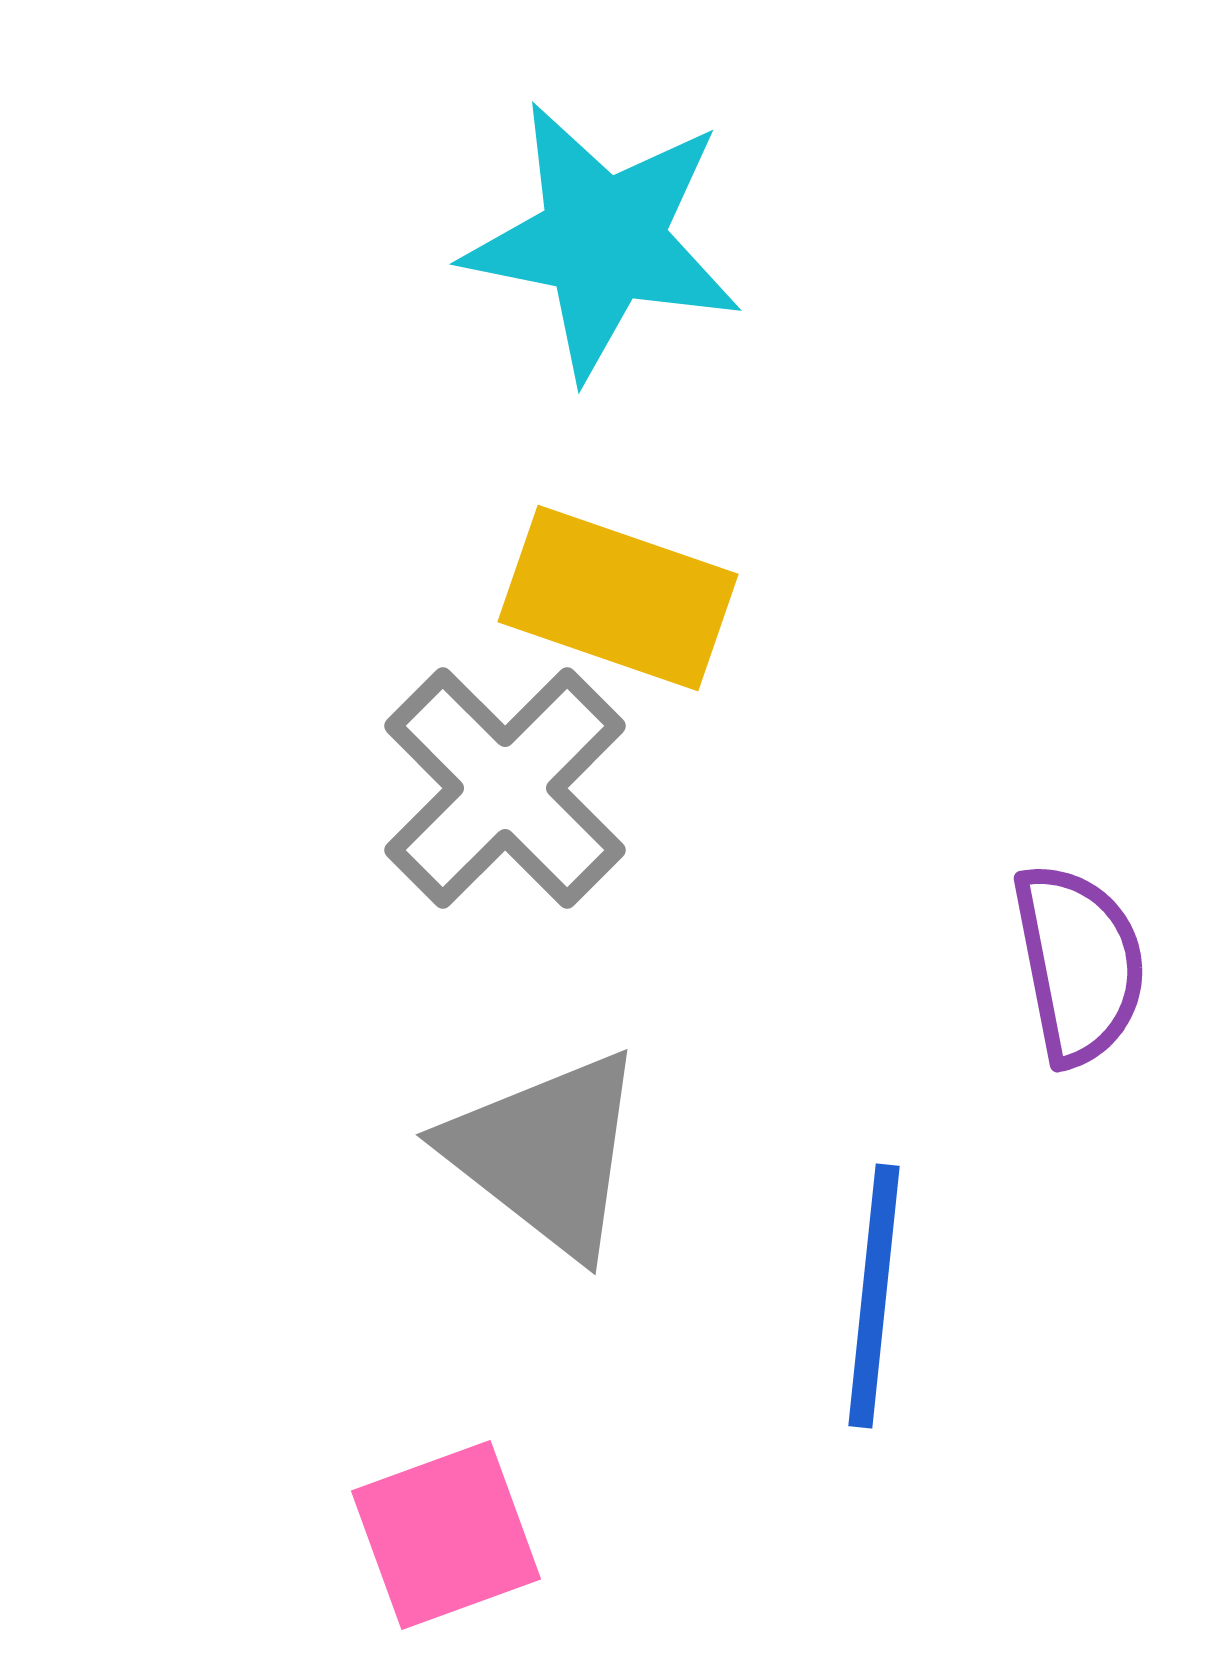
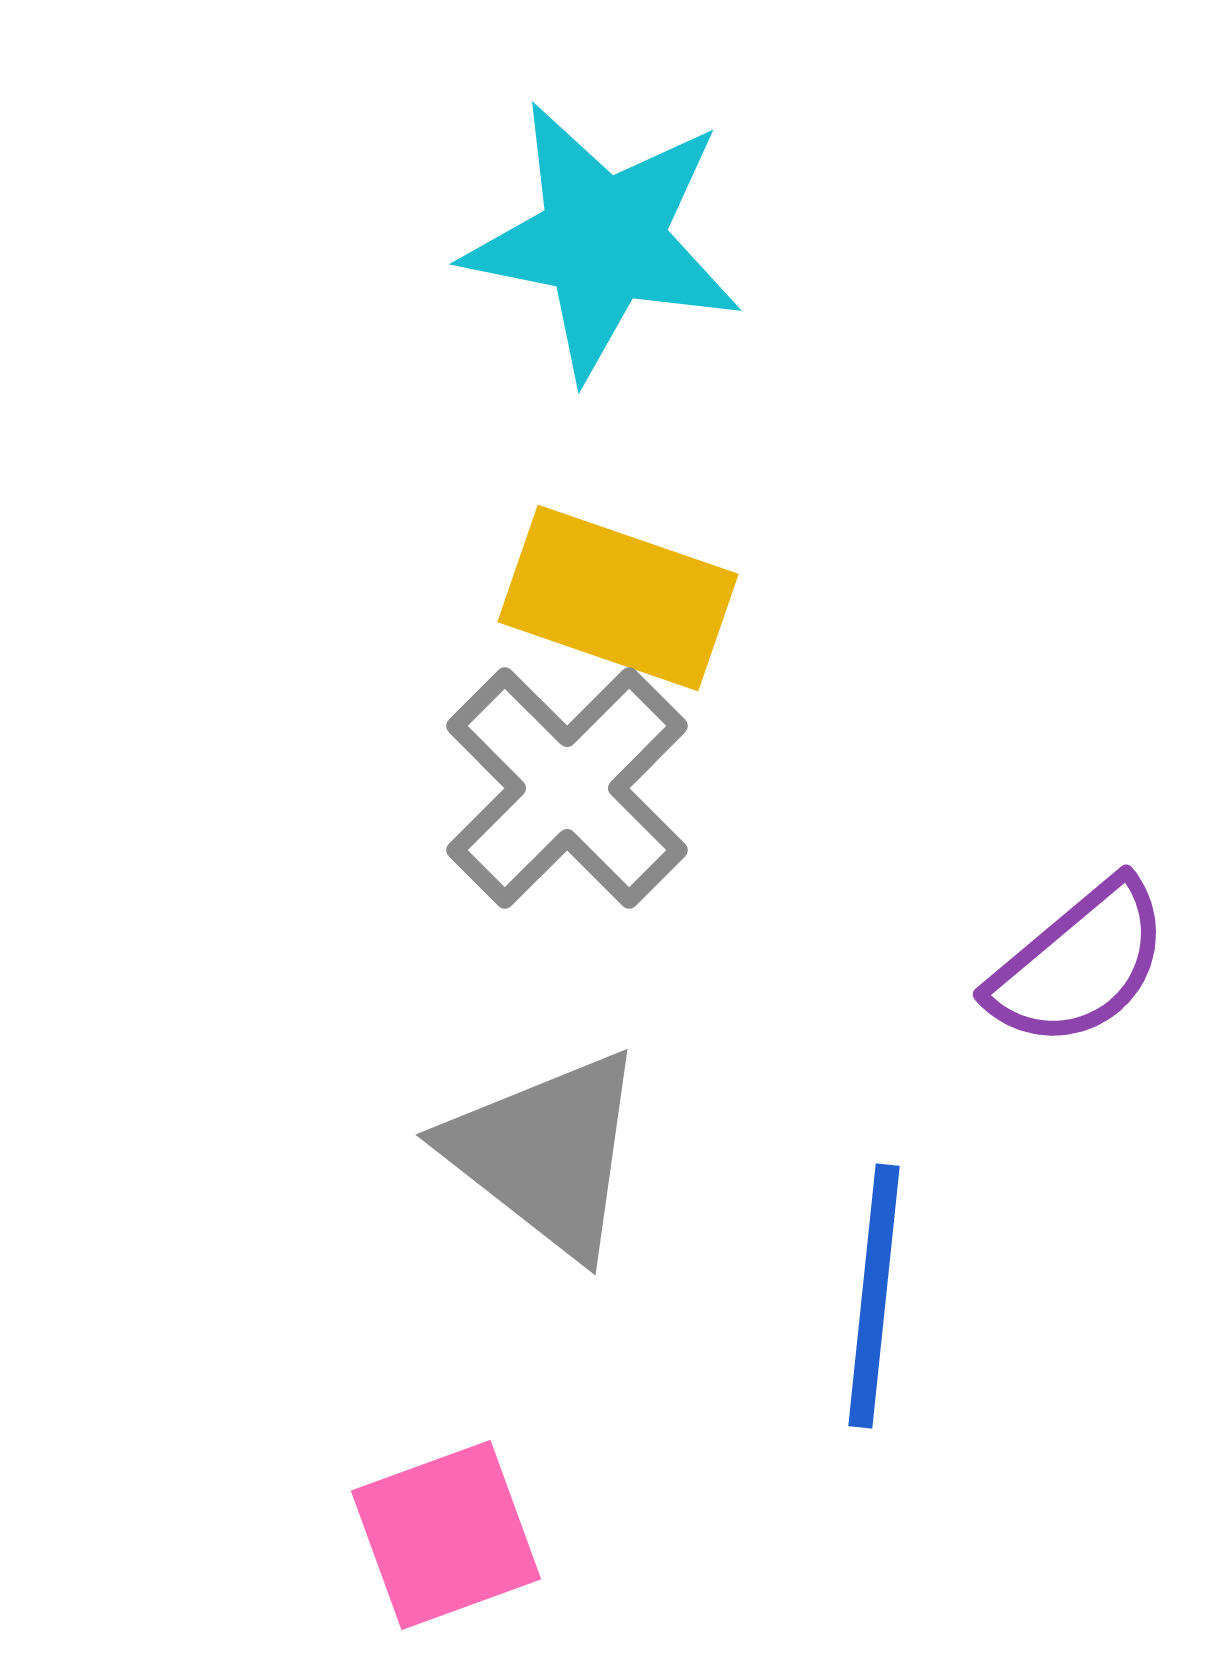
gray cross: moved 62 px right
purple semicircle: rotated 61 degrees clockwise
